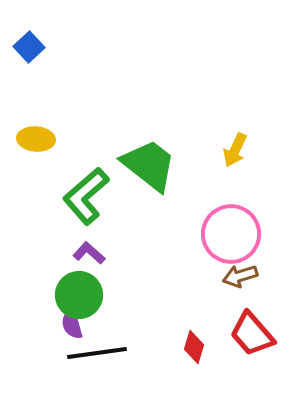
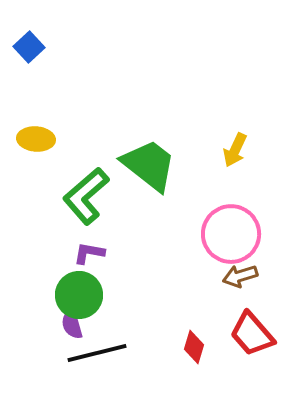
purple L-shape: rotated 32 degrees counterclockwise
black line: rotated 6 degrees counterclockwise
